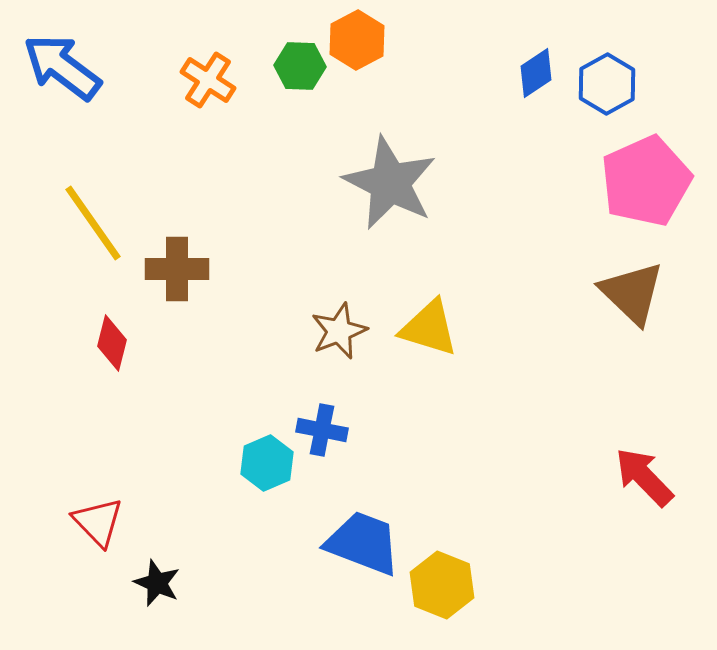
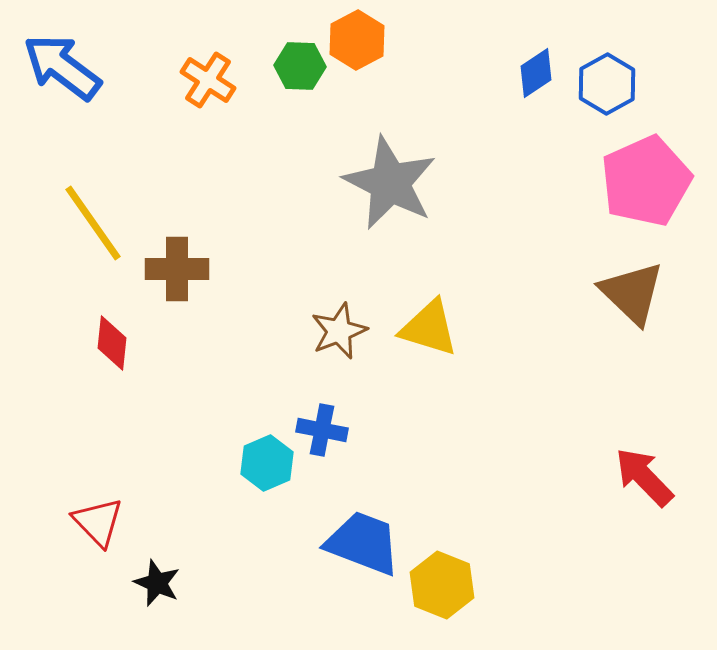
red diamond: rotated 8 degrees counterclockwise
